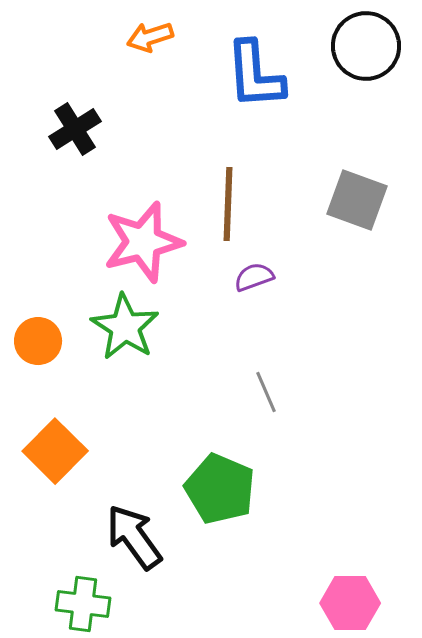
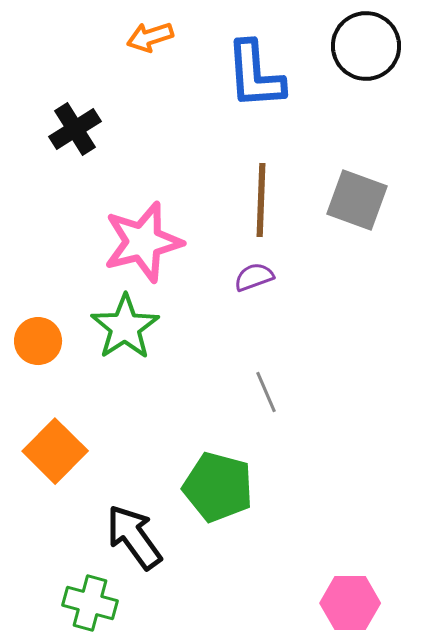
brown line: moved 33 px right, 4 px up
green star: rotated 6 degrees clockwise
green pentagon: moved 2 px left, 2 px up; rotated 8 degrees counterclockwise
green cross: moved 7 px right, 1 px up; rotated 8 degrees clockwise
